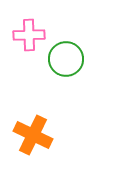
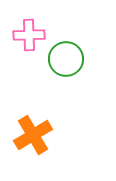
orange cross: rotated 33 degrees clockwise
